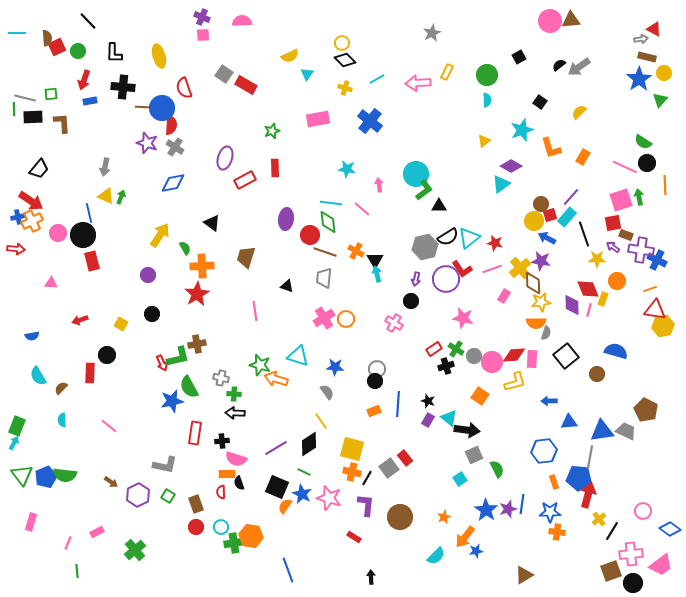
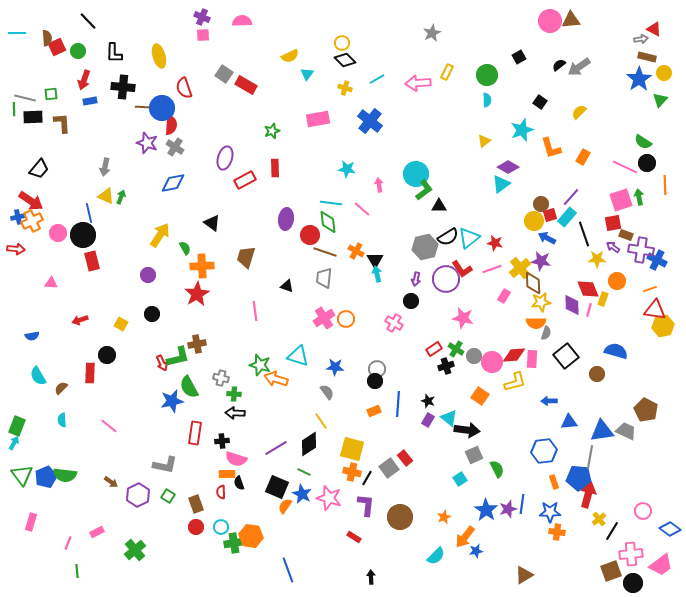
purple diamond at (511, 166): moved 3 px left, 1 px down
